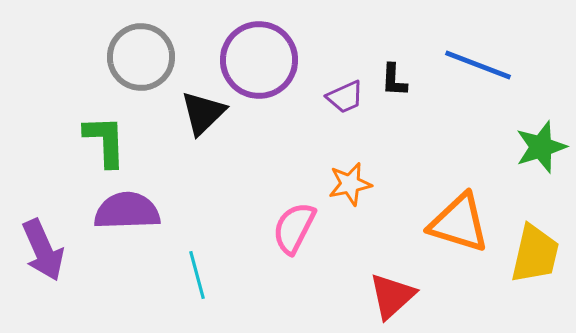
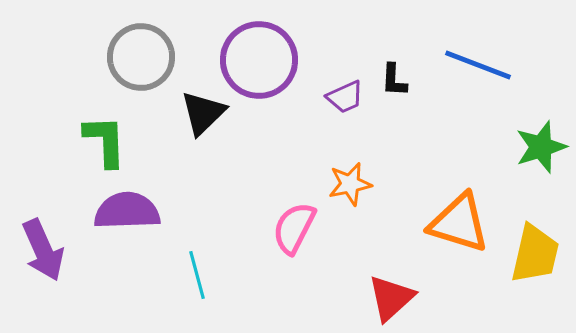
red triangle: moved 1 px left, 2 px down
